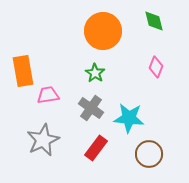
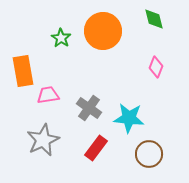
green diamond: moved 2 px up
green star: moved 34 px left, 35 px up
gray cross: moved 2 px left
